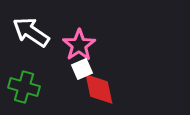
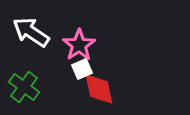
green cross: rotated 20 degrees clockwise
